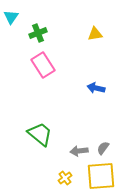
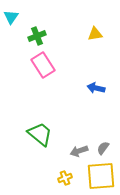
green cross: moved 1 px left, 3 px down
gray arrow: rotated 12 degrees counterclockwise
yellow cross: rotated 16 degrees clockwise
